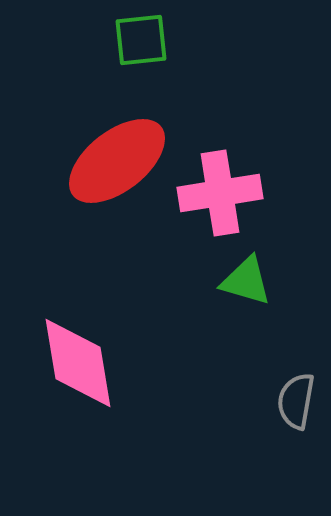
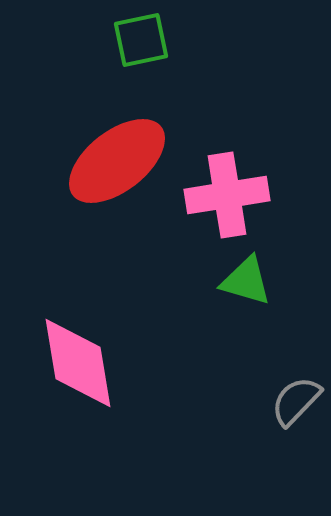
green square: rotated 6 degrees counterclockwise
pink cross: moved 7 px right, 2 px down
gray semicircle: rotated 34 degrees clockwise
